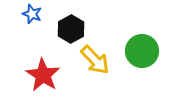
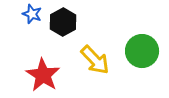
black hexagon: moved 8 px left, 7 px up
